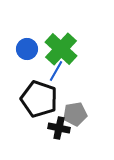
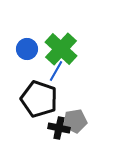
gray pentagon: moved 7 px down
